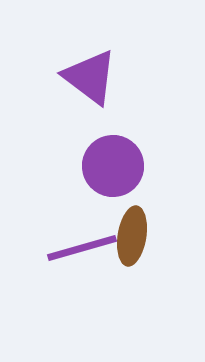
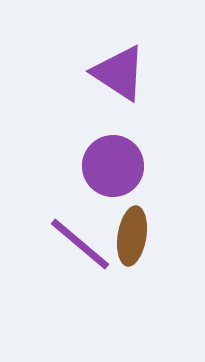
purple triangle: moved 29 px right, 4 px up; rotated 4 degrees counterclockwise
purple line: moved 2 px left, 4 px up; rotated 56 degrees clockwise
